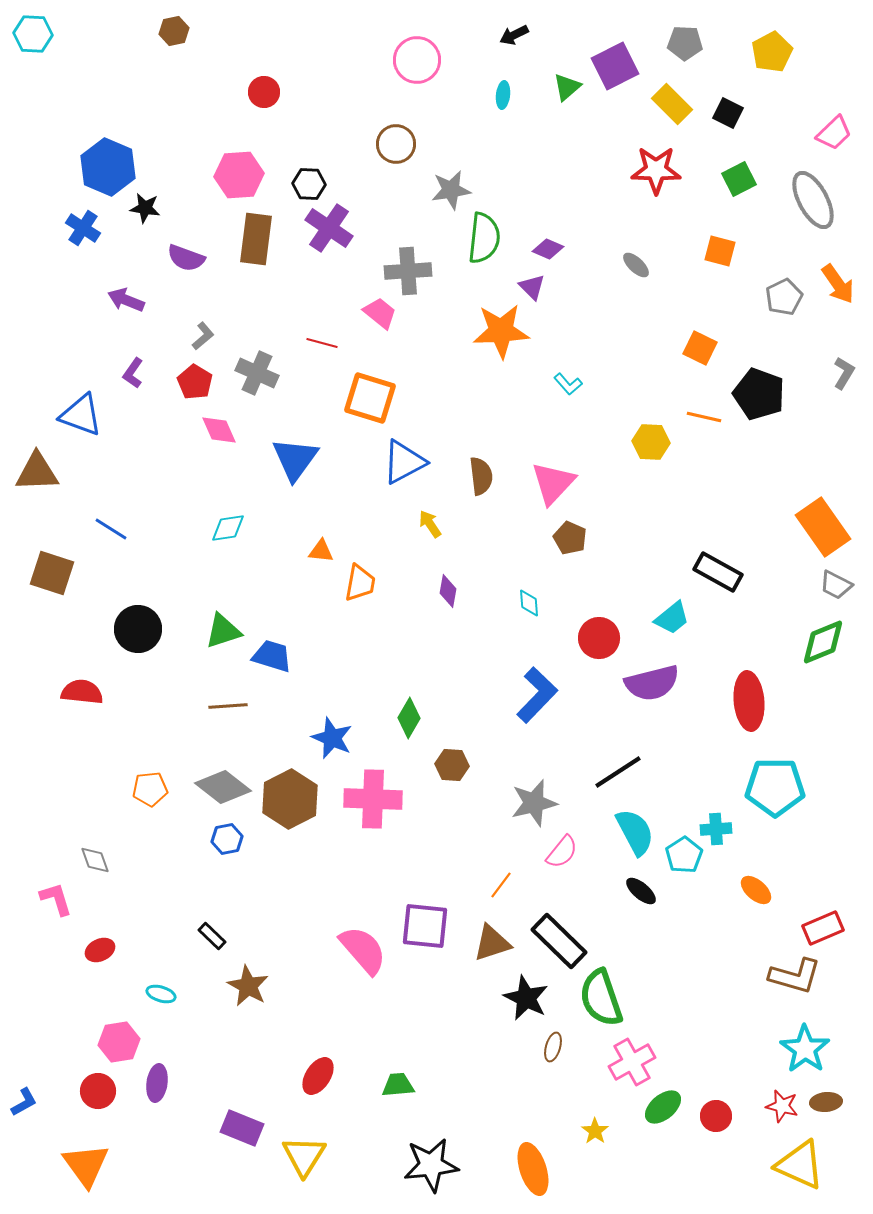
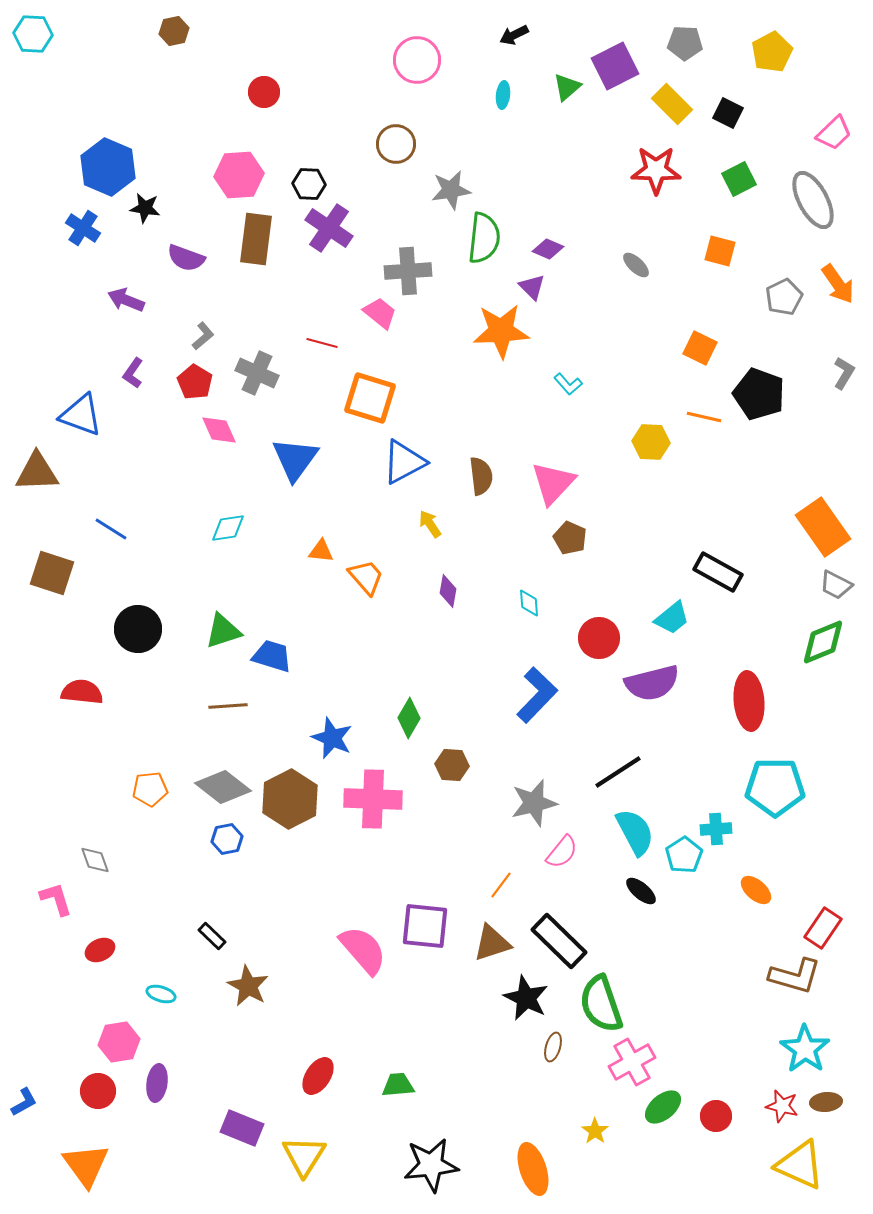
orange trapezoid at (360, 583): moved 6 px right, 6 px up; rotated 51 degrees counterclockwise
red rectangle at (823, 928): rotated 33 degrees counterclockwise
green semicircle at (601, 998): moved 6 px down
